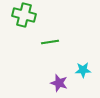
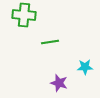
green cross: rotated 10 degrees counterclockwise
cyan star: moved 2 px right, 3 px up
